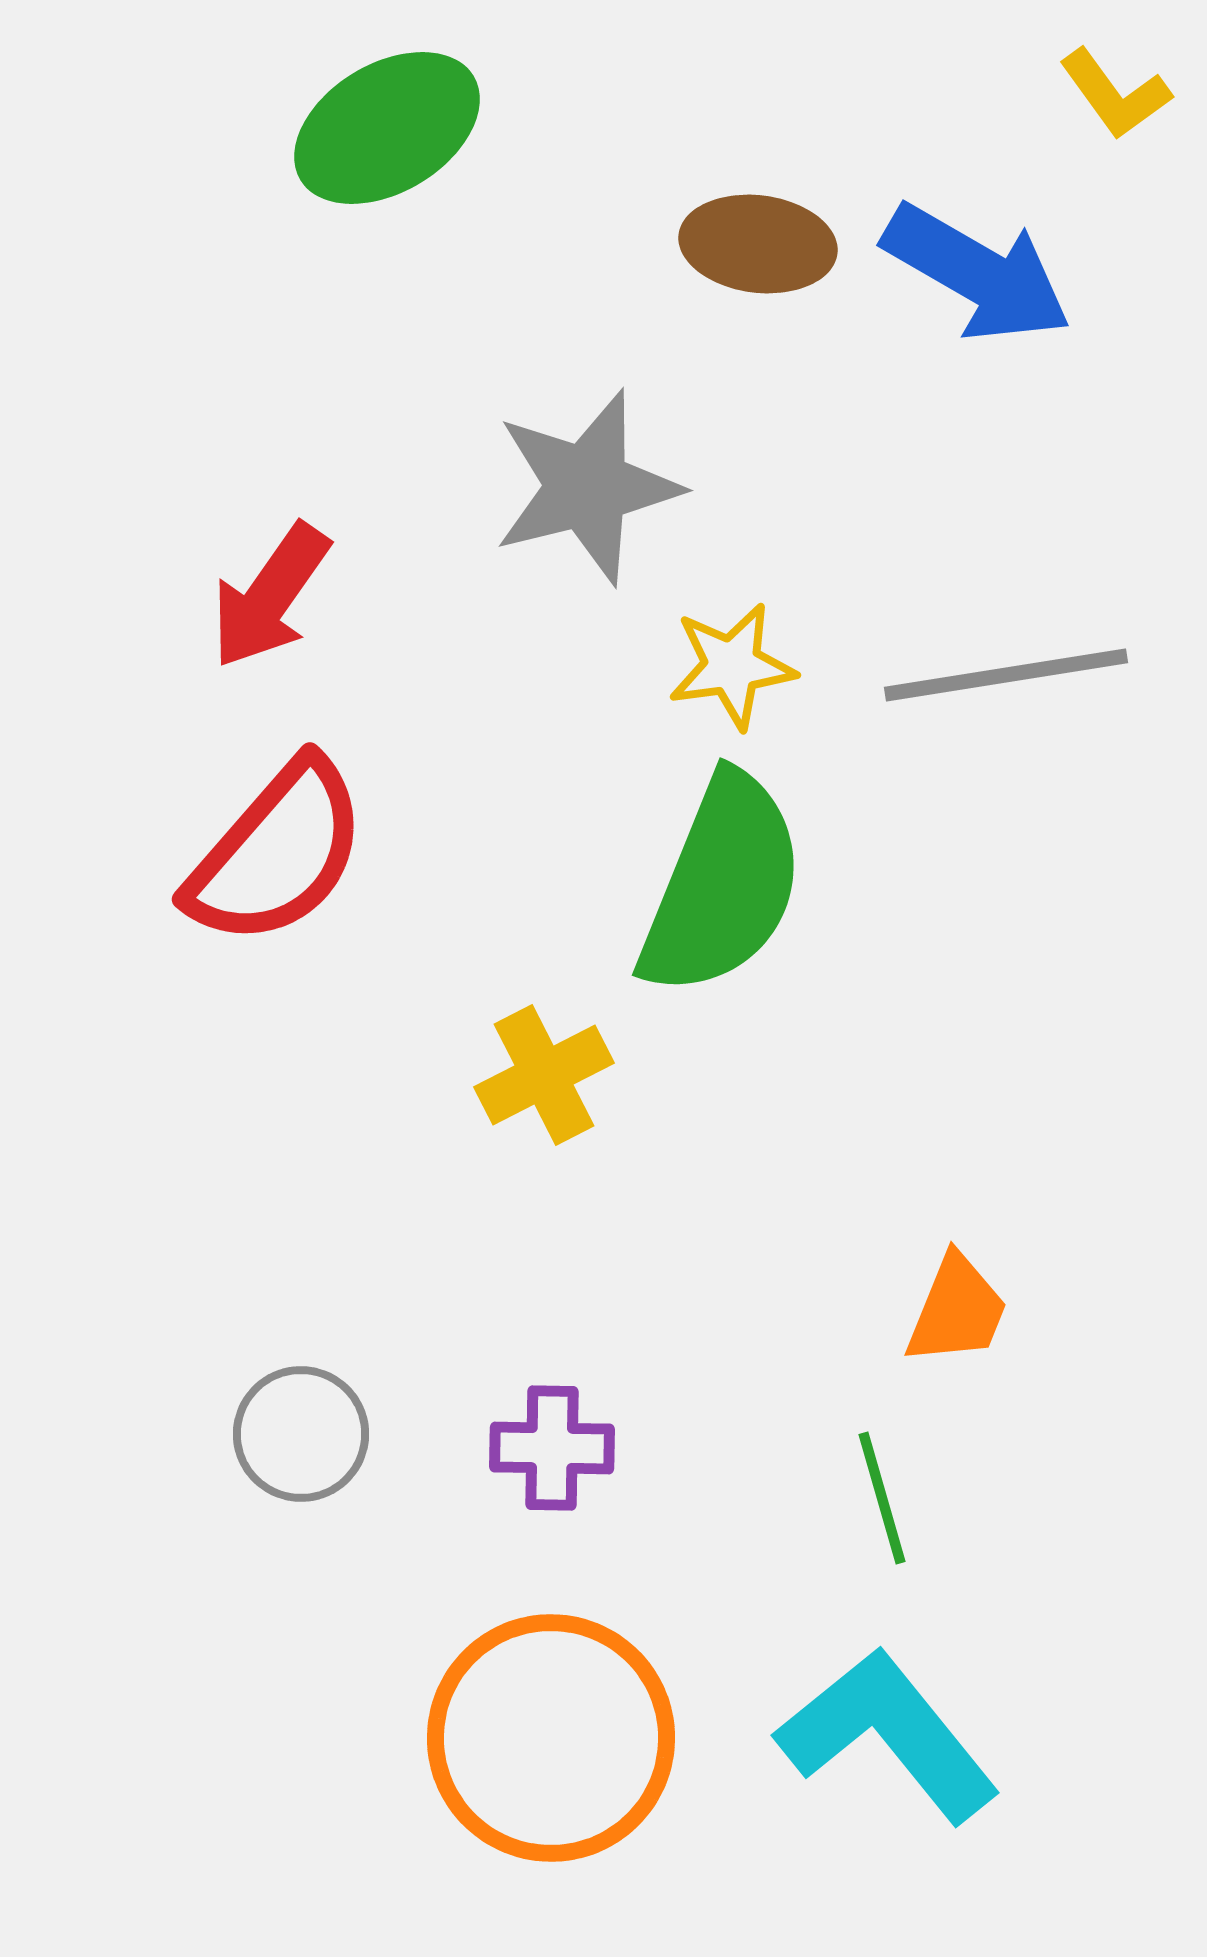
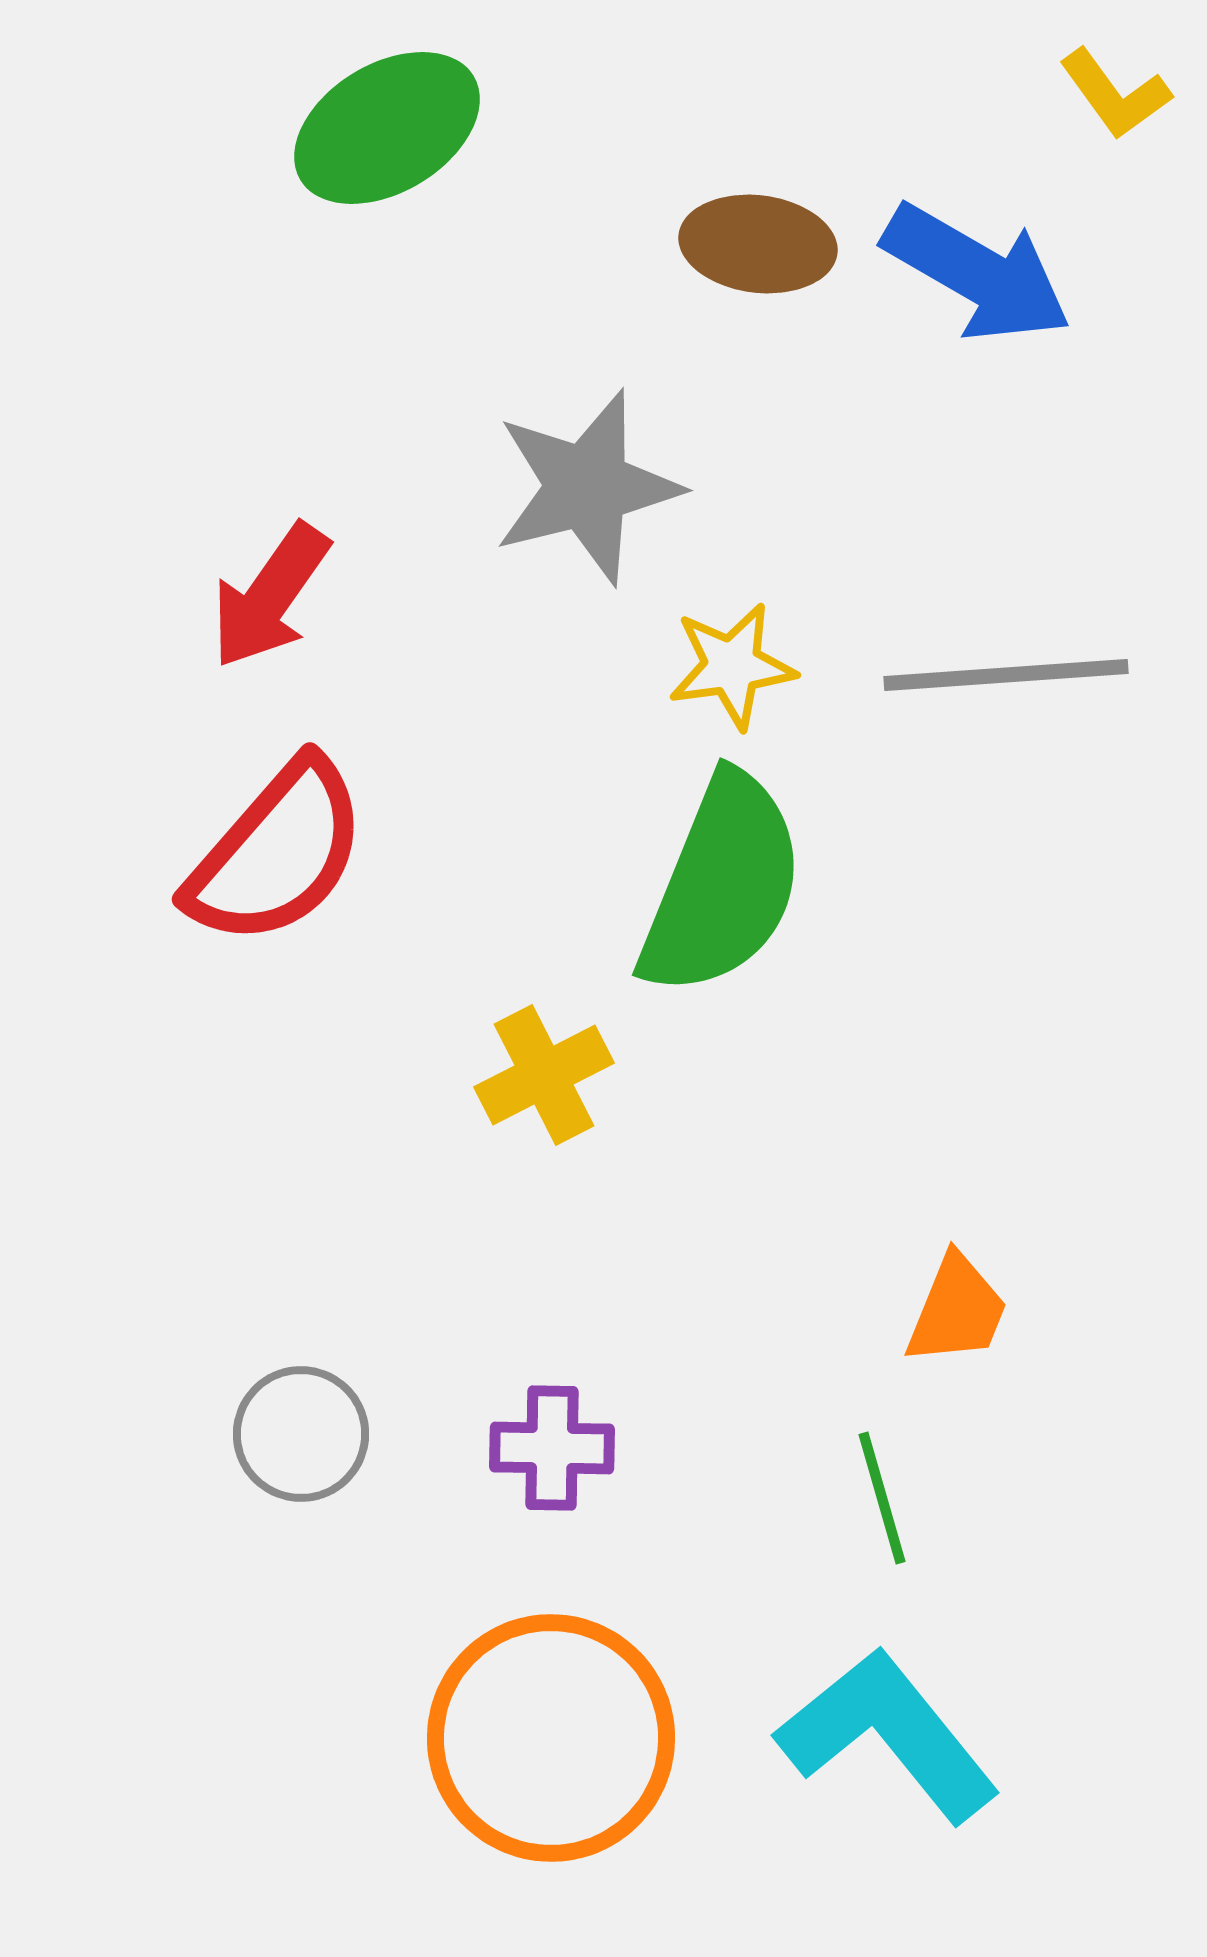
gray line: rotated 5 degrees clockwise
